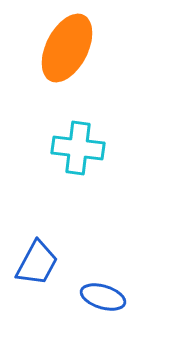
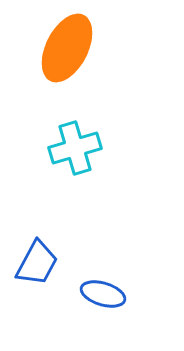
cyan cross: moved 3 px left; rotated 24 degrees counterclockwise
blue ellipse: moved 3 px up
